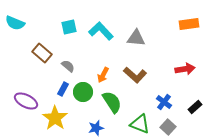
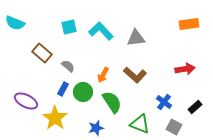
gray triangle: rotated 12 degrees counterclockwise
gray square: moved 6 px right; rotated 14 degrees counterclockwise
